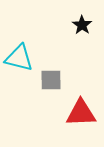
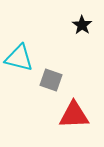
gray square: rotated 20 degrees clockwise
red triangle: moved 7 px left, 2 px down
